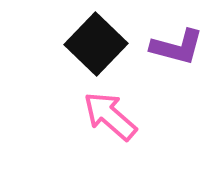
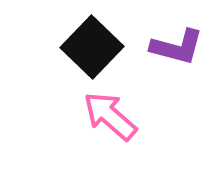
black square: moved 4 px left, 3 px down
